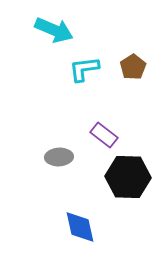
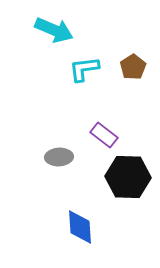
blue diamond: rotated 9 degrees clockwise
